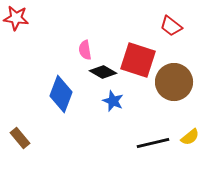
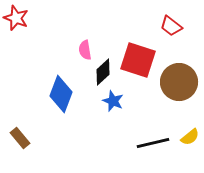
red star: rotated 15 degrees clockwise
black diamond: rotated 72 degrees counterclockwise
brown circle: moved 5 px right
